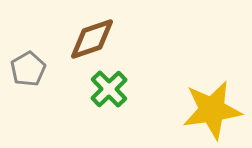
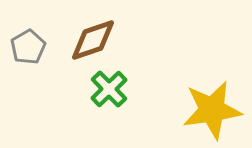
brown diamond: moved 1 px right, 1 px down
gray pentagon: moved 22 px up
